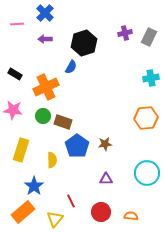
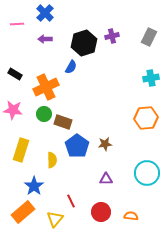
purple cross: moved 13 px left, 3 px down
green circle: moved 1 px right, 2 px up
